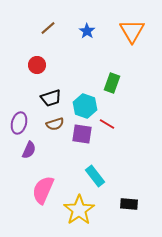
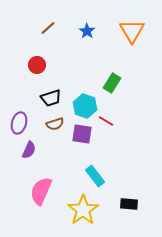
green rectangle: rotated 12 degrees clockwise
red line: moved 1 px left, 3 px up
pink semicircle: moved 2 px left, 1 px down
yellow star: moved 4 px right
